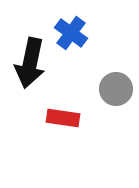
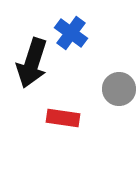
black arrow: moved 2 px right; rotated 6 degrees clockwise
gray circle: moved 3 px right
